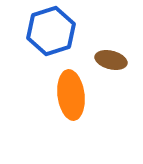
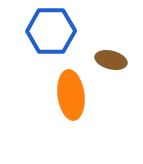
blue hexagon: rotated 18 degrees clockwise
